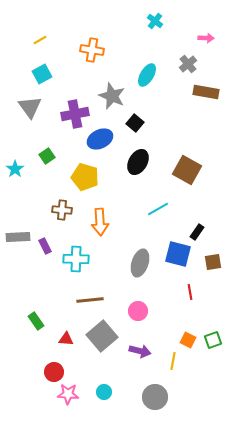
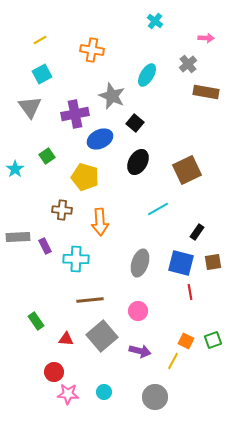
brown square at (187, 170): rotated 36 degrees clockwise
blue square at (178, 254): moved 3 px right, 9 px down
orange square at (188, 340): moved 2 px left, 1 px down
yellow line at (173, 361): rotated 18 degrees clockwise
